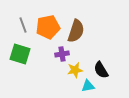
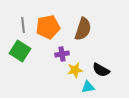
gray line: rotated 14 degrees clockwise
brown semicircle: moved 7 px right, 2 px up
green square: moved 3 px up; rotated 15 degrees clockwise
black semicircle: rotated 30 degrees counterclockwise
cyan triangle: moved 1 px down
